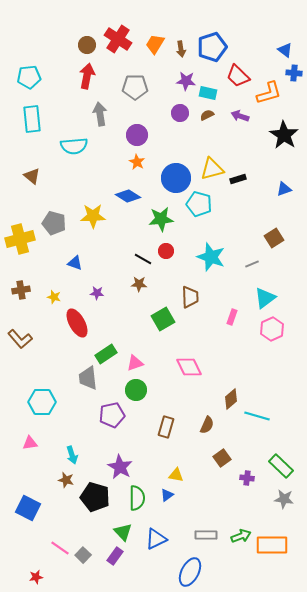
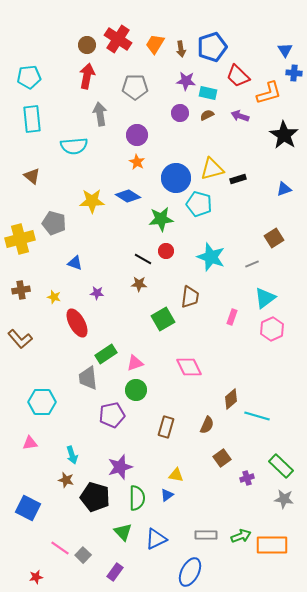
blue triangle at (285, 50): rotated 21 degrees clockwise
yellow star at (93, 216): moved 1 px left, 15 px up
brown trapezoid at (190, 297): rotated 10 degrees clockwise
purple star at (120, 467): rotated 25 degrees clockwise
purple cross at (247, 478): rotated 24 degrees counterclockwise
purple rectangle at (115, 556): moved 16 px down
